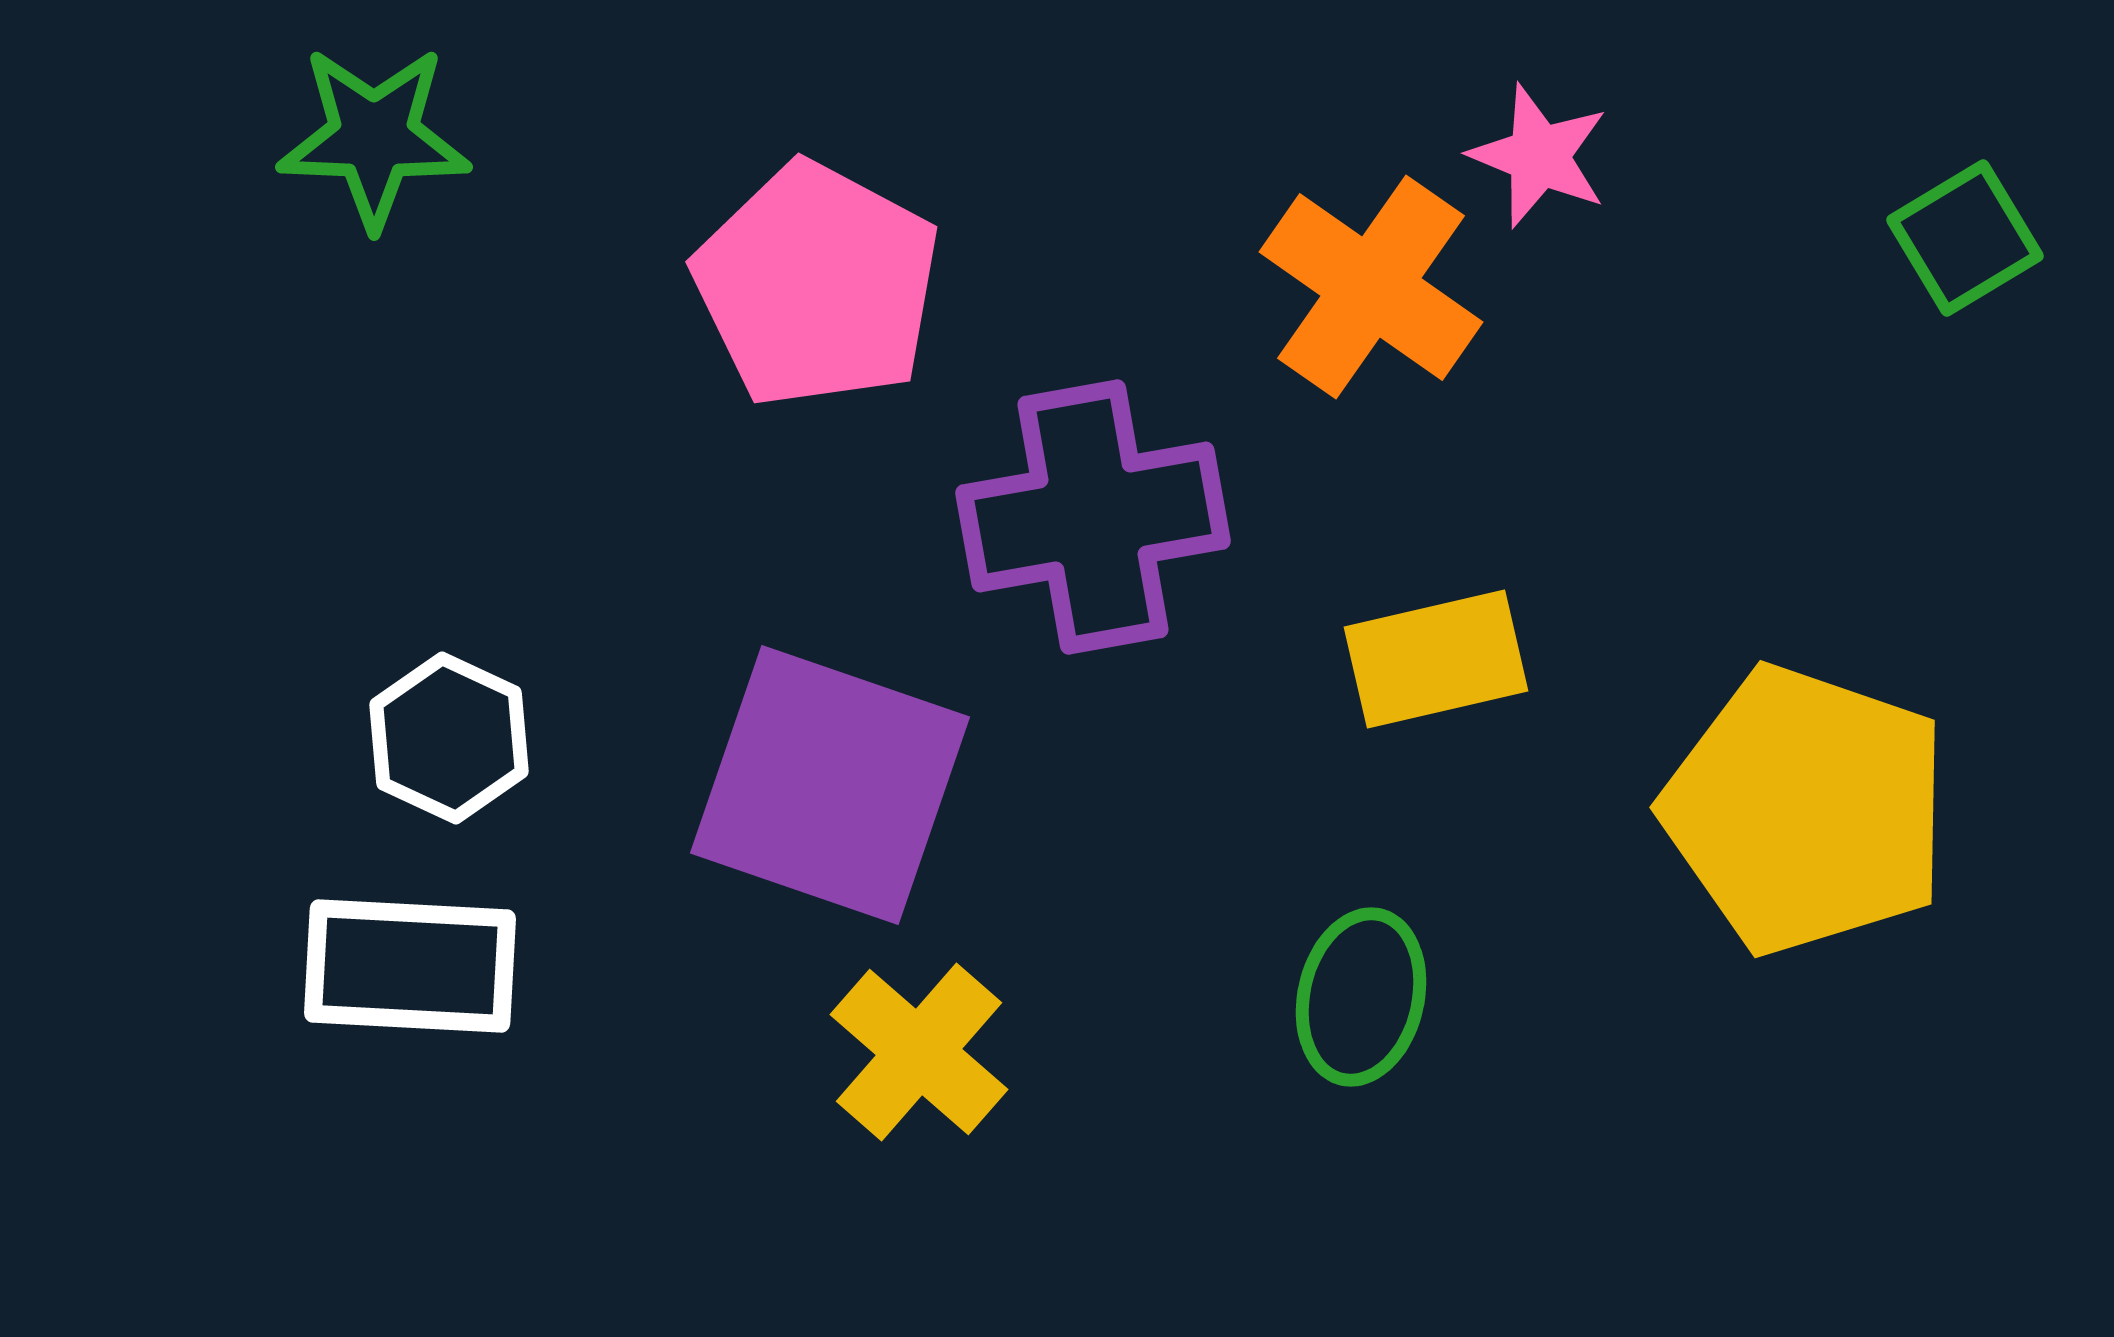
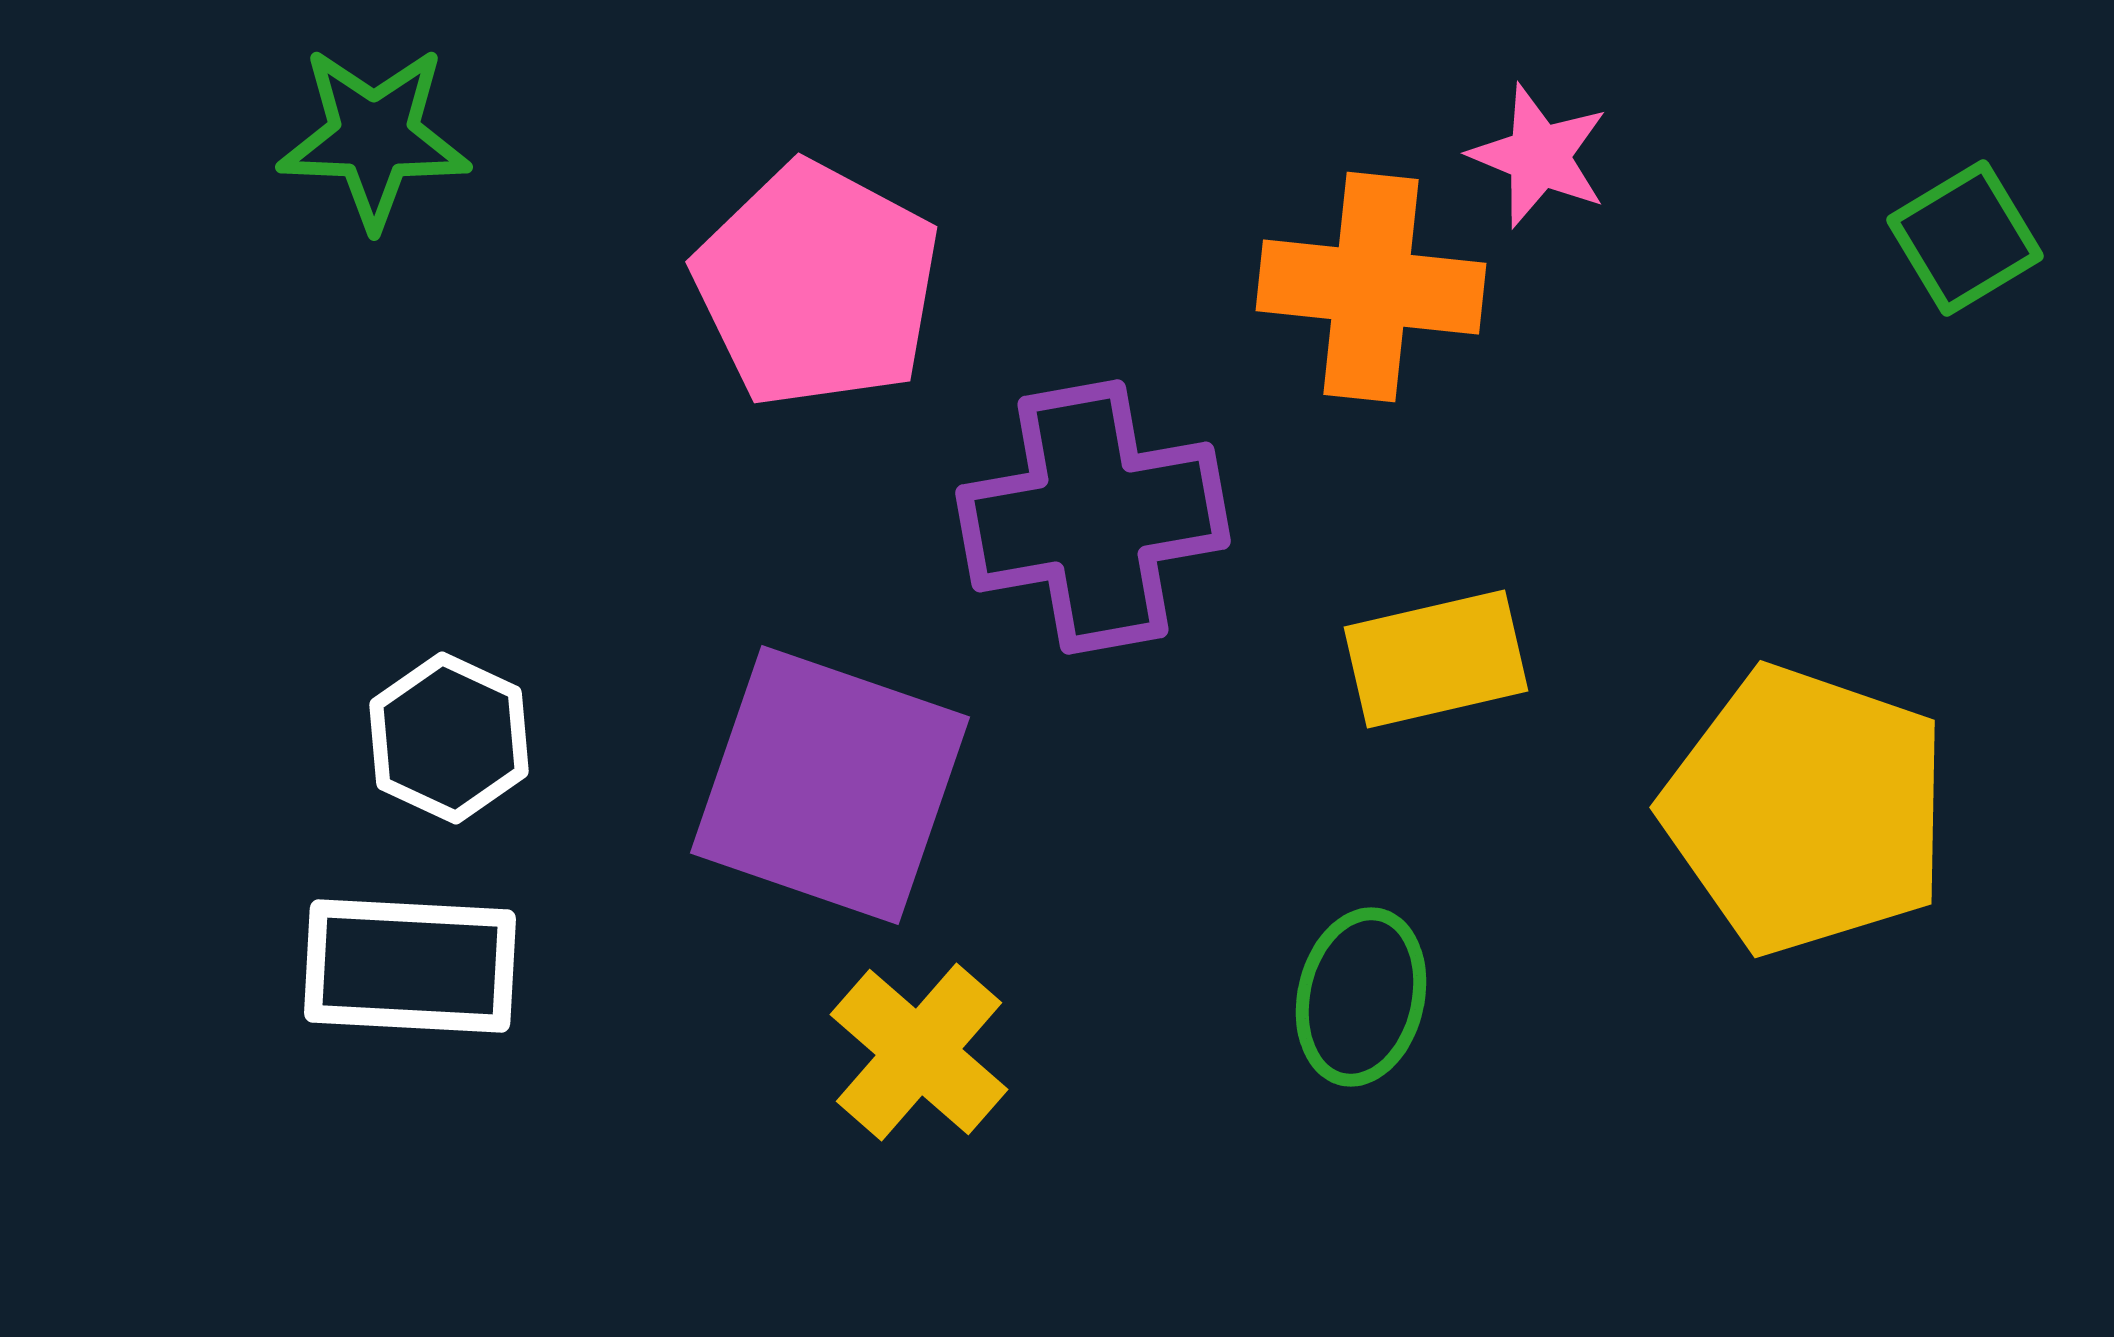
orange cross: rotated 29 degrees counterclockwise
